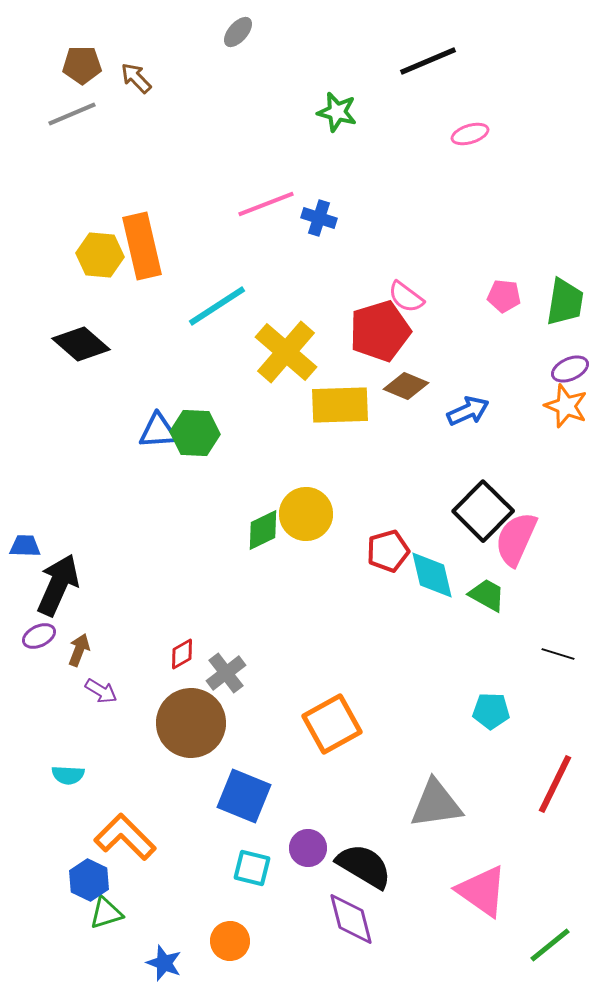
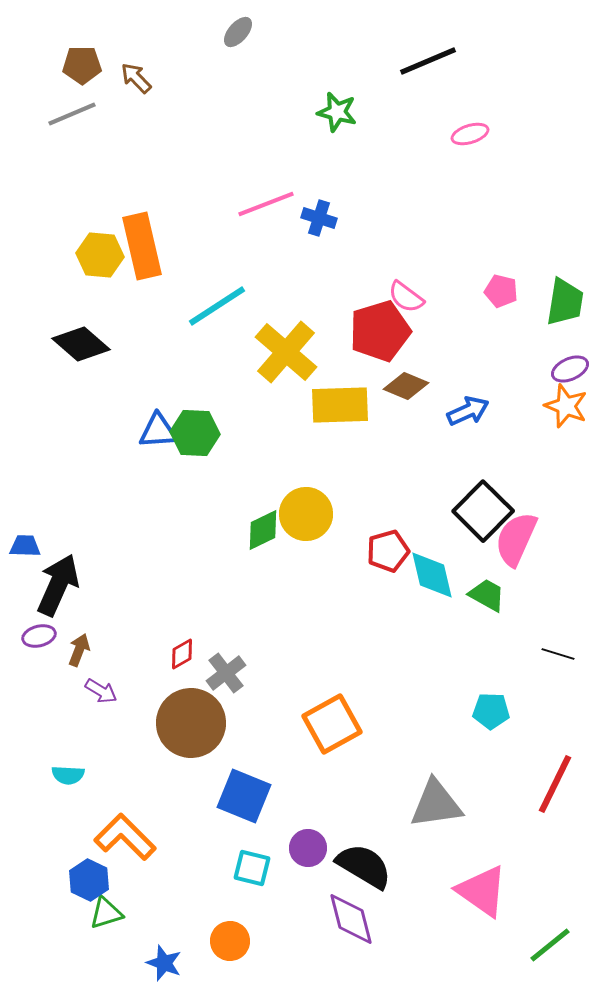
pink pentagon at (504, 296): moved 3 px left, 5 px up; rotated 8 degrees clockwise
purple ellipse at (39, 636): rotated 12 degrees clockwise
